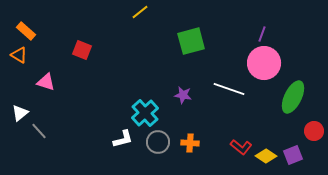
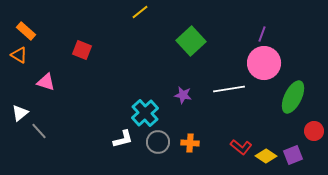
green square: rotated 28 degrees counterclockwise
white line: rotated 28 degrees counterclockwise
